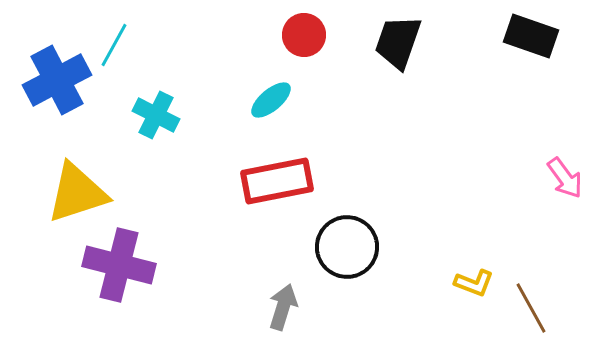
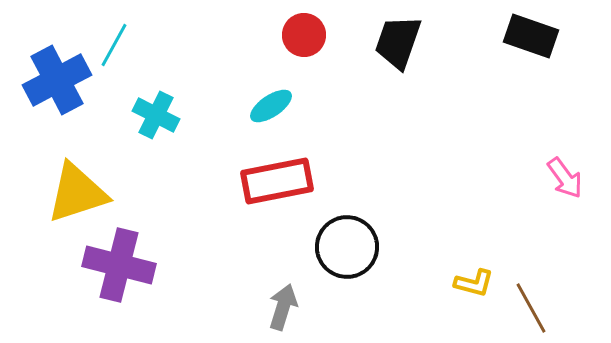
cyan ellipse: moved 6 px down; rotated 6 degrees clockwise
yellow L-shape: rotated 6 degrees counterclockwise
